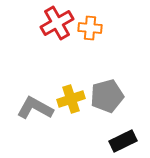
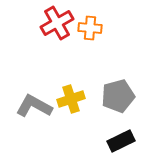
gray pentagon: moved 11 px right
gray L-shape: moved 1 px left, 2 px up
black rectangle: moved 2 px left
